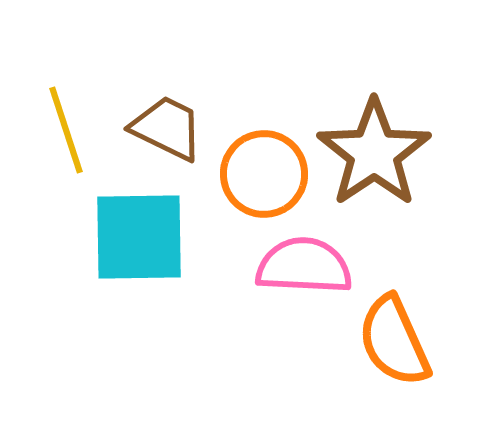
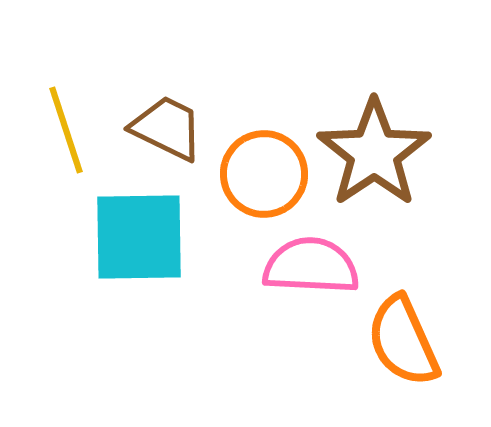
pink semicircle: moved 7 px right
orange semicircle: moved 9 px right
